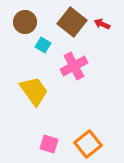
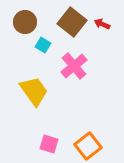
pink cross: rotated 12 degrees counterclockwise
orange square: moved 2 px down
